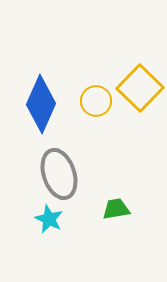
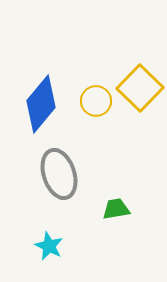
blue diamond: rotated 16 degrees clockwise
cyan star: moved 27 px down
